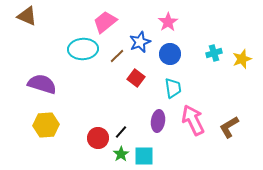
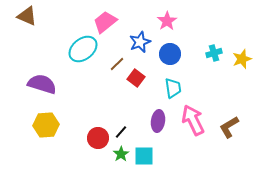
pink star: moved 1 px left, 1 px up
cyan ellipse: rotated 36 degrees counterclockwise
brown line: moved 8 px down
